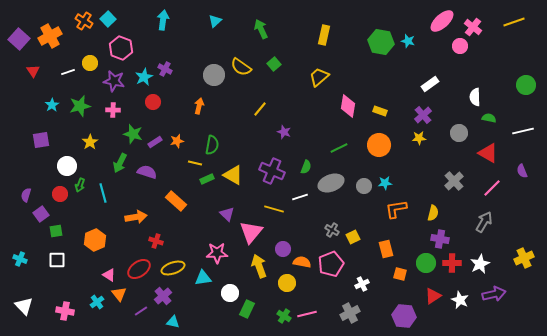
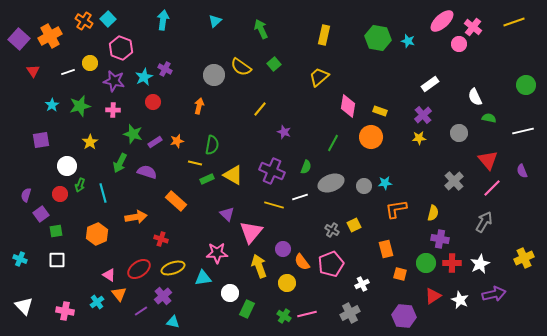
green hexagon at (381, 42): moved 3 px left, 4 px up
pink circle at (460, 46): moved 1 px left, 2 px up
white semicircle at (475, 97): rotated 24 degrees counterclockwise
orange circle at (379, 145): moved 8 px left, 8 px up
green line at (339, 148): moved 6 px left, 5 px up; rotated 36 degrees counterclockwise
red triangle at (488, 153): moved 7 px down; rotated 20 degrees clockwise
yellow line at (274, 209): moved 4 px up
yellow square at (353, 237): moved 1 px right, 12 px up
orange hexagon at (95, 240): moved 2 px right, 6 px up
red cross at (156, 241): moved 5 px right, 2 px up
orange semicircle at (302, 262): rotated 138 degrees counterclockwise
